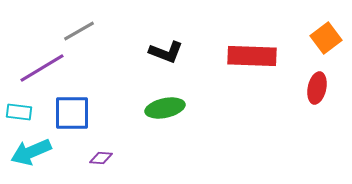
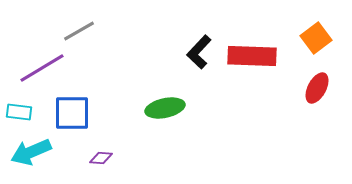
orange square: moved 10 px left
black L-shape: moved 33 px right; rotated 112 degrees clockwise
red ellipse: rotated 16 degrees clockwise
